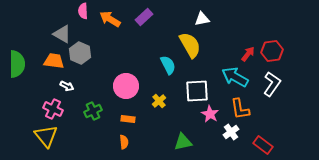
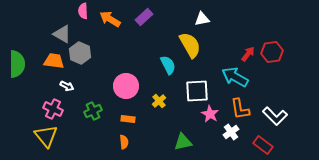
red hexagon: moved 1 px down
white L-shape: moved 3 px right, 32 px down; rotated 100 degrees clockwise
